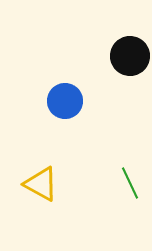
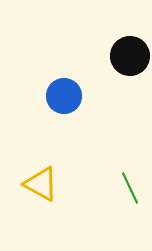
blue circle: moved 1 px left, 5 px up
green line: moved 5 px down
